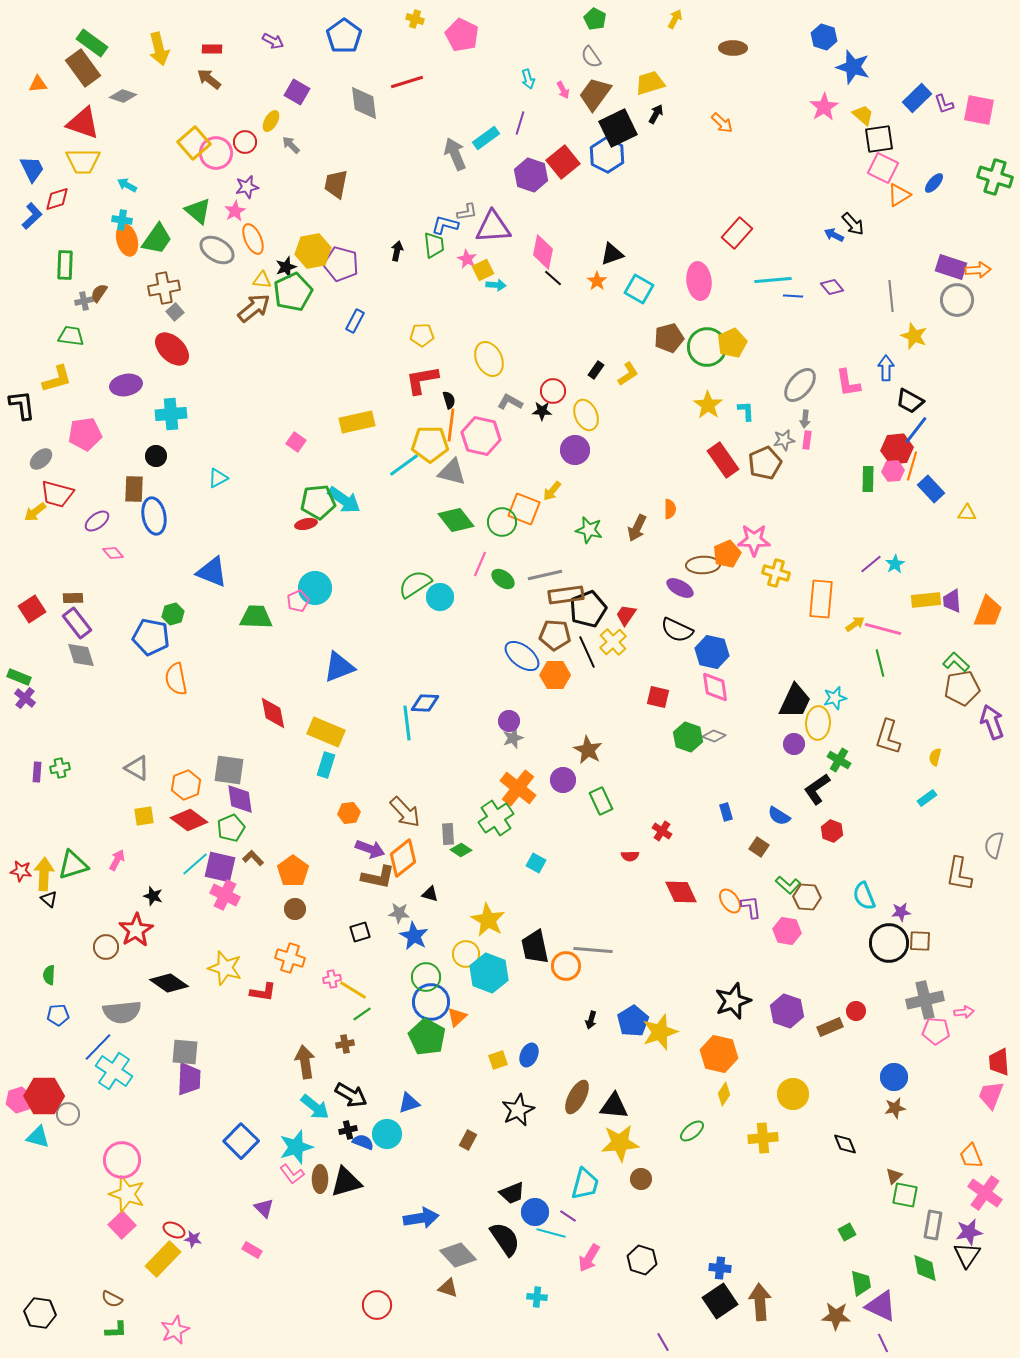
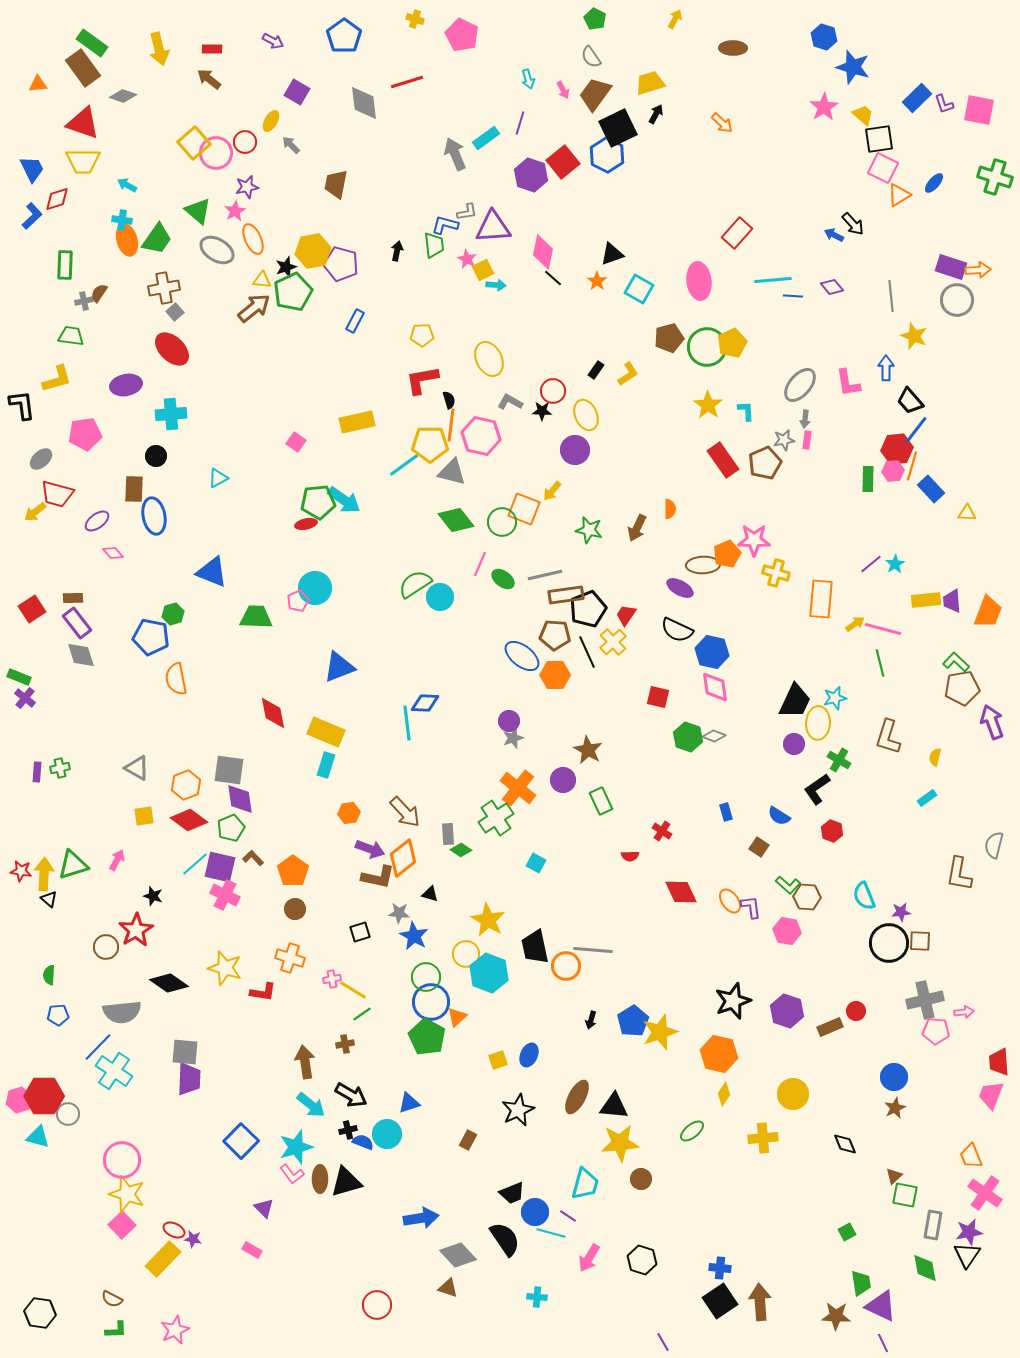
black trapezoid at (910, 401): rotated 20 degrees clockwise
cyan arrow at (315, 1107): moved 4 px left, 2 px up
brown star at (895, 1108): rotated 15 degrees counterclockwise
